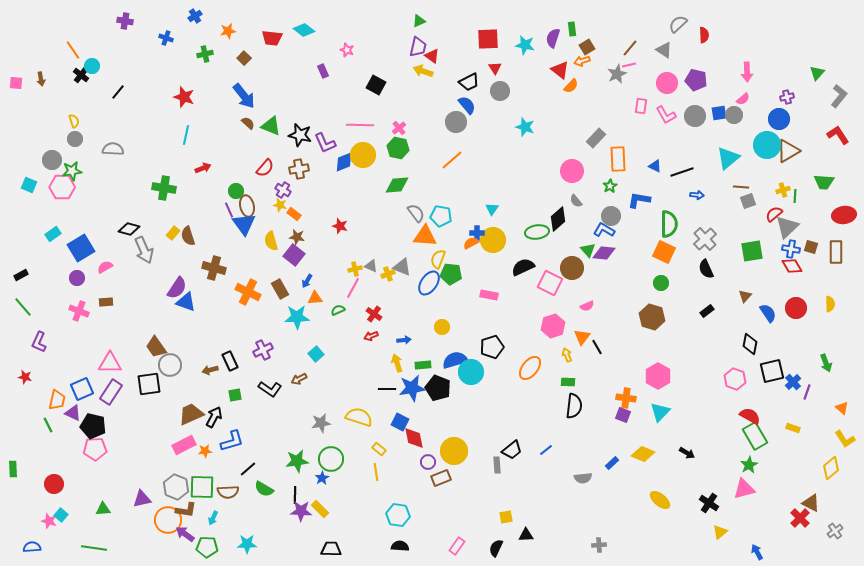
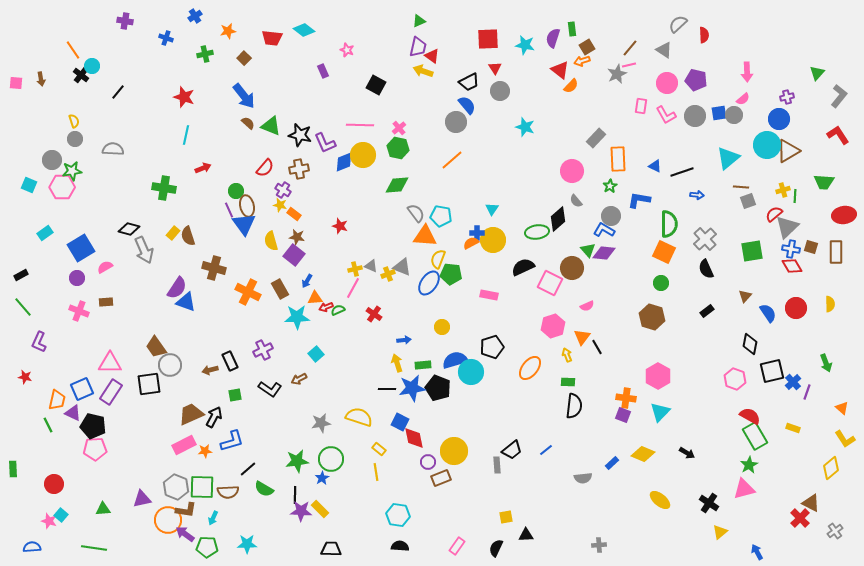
cyan rectangle at (53, 234): moved 8 px left, 1 px up
red arrow at (371, 336): moved 45 px left, 29 px up
